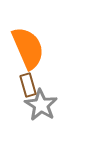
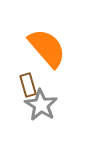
orange semicircle: moved 19 px right; rotated 18 degrees counterclockwise
